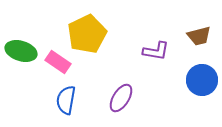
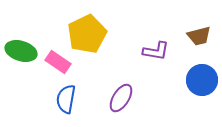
blue semicircle: moved 1 px up
